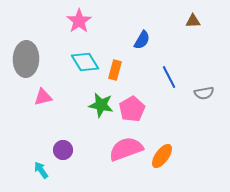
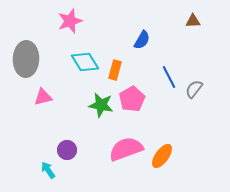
pink star: moved 9 px left; rotated 15 degrees clockwise
gray semicircle: moved 10 px left, 4 px up; rotated 138 degrees clockwise
pink pentagon: moved 10 px up
purple circle: moved 4 px right
cyan arrow: moved 7 px right
